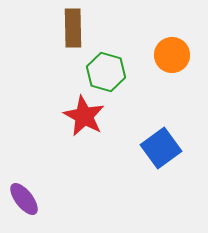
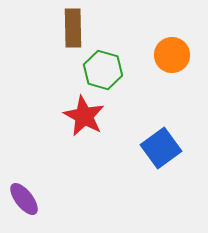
green hexagon: moved 3 px left, 2 px up
